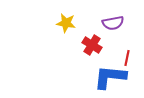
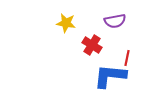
purple semicircle: moved 2 px right, 2 px up
blue L-shape: moved 1 px up
